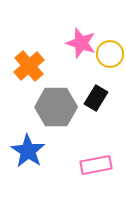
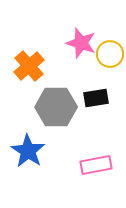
black rectangle: rotated 50 degrees clockwise
